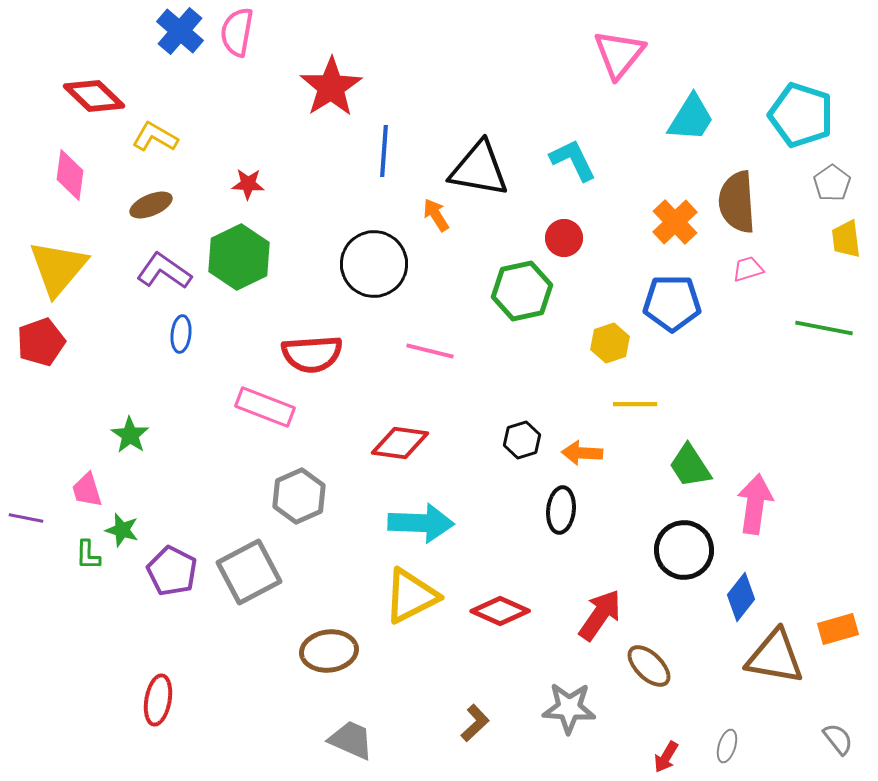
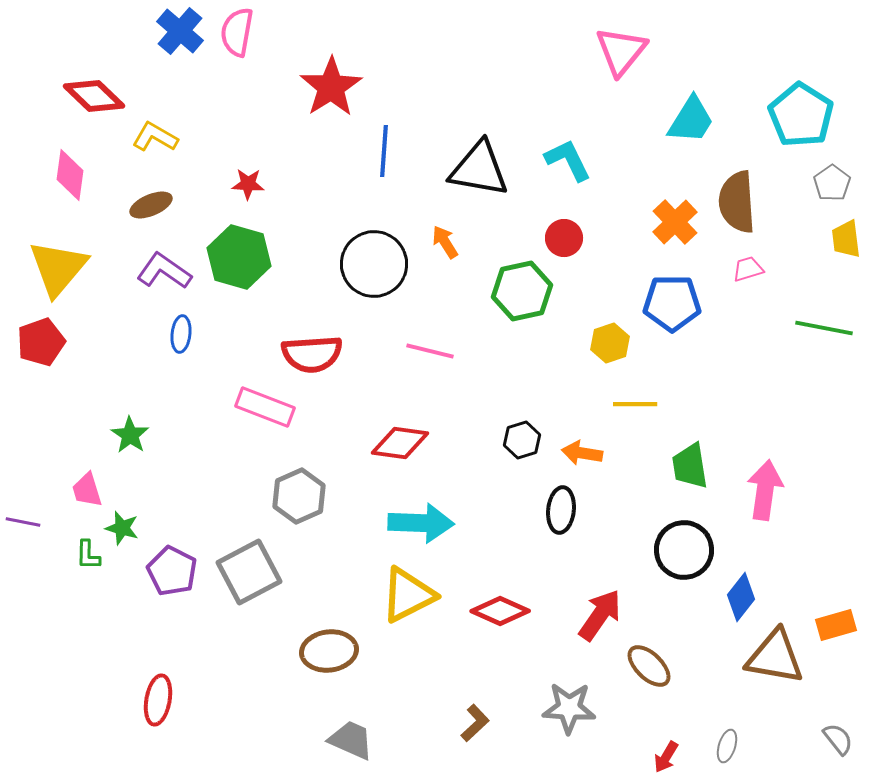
pink triangle at (619, 54): moved 2 px right, 3 px up
cyan pentagon at (801, 115): rotated 14 degrees clockwise
cyan trapezoid at (691, 118): moved 2 px down
cyan L-shape at (573, 160): moved 5 px left
orange arrow at (436, 215): moved 9 px right, 27 px down
green hexagon at (239, 257): rotated 18 degrees counterclockwise
orange arrow at (582, 453): rotated 6 degrees clockwise
green trapezoid at (690, 466): rotated 24 degrees clockwise
pink arrow at (755, 504): moved 10 px right, 14 px up
purple line at (26, 518): moved 3 px left, 4 px down
green star at (122, 530): moved 2 px up
yellow triangle at (411, 596): moved 3 px left, 1 px up
orange rectangle at (838, 629): moved 2 px left, 4 px up
